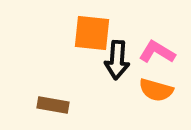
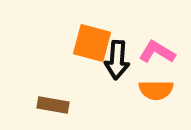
orange square: moved 10 px down; rotated 9 degrees clockwise
orange semicircle: rotated 16 degrees counterclockwise
